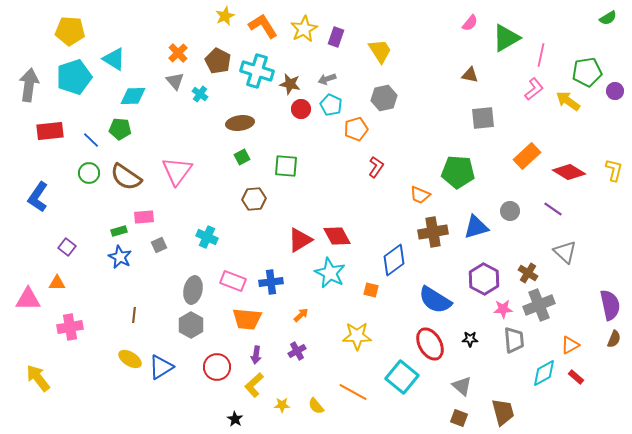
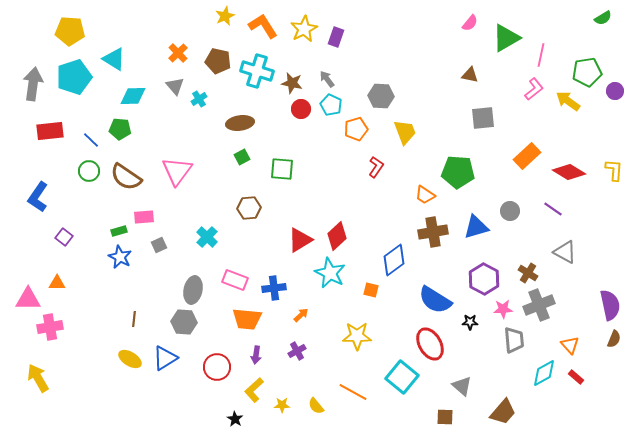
green semicircle at (608, 18): moved 5 px left
yellow trapezoid at (380, 51): moved 25 px right, 81 px down; rotated 12 degrees clockwise
brown pentagon at (218, 61): rotated 15 degrees counterclockwise
gray arrow at (327, 79): rotated 72 degrees clockwise
gray triangle at (175, 81): moved 5 px down
brown star at (290, 84): moved 2 px right, 1 px up
gray arrow at (29, 85): moved 4 px right, 1 px up
cyan cross at (200, 94): moved 1 px left, 5 px down; rotated 21 degrees clockwise
gray hexagon at (384, 98): moved 3 px left, 2 px up; rotated 15 degrees clockwise
green square at (286, 166): moved 4 px left, 3 px down
yellow L-shape at (614, 170): rotated 10 degrees counterclockwise
green circle at (89, 173): moved 2 px up
orange trapezoid at (420, 195): moved 5 px right; rotated 10 degrees clockwise
brown hexagon at (254, 199): moved 5 px left, 9 px down
red diamond at (337, 236): rotated 76 degrees clockwise
cyan cross at (207, 237): rotated 20 degrees clockwise
purple square at (67, 247): moved 3 px left, 10 px up
gray triangle at (565, 252): rotated 15 degrees counterclockwise
pink rectangle at (233, 281): moved 2 px right, 1 px up
blue cross at (271, 282): moved 3 px right, 6 px down
brown line at (134, 315): moved 4 px down
gray hexagon at (191, 325): moved 7 px left, 3 px up; rotated 25 degrees counterclockwise
pink cross at (70, 327): moved 20 px left
black star at (470, 339): moved 17 px up
orange triangle at (570, 345): rotated 42 degrees counterclockwise
blue triangle at (161, 367): moved 4 px right, 9 px up
yellow arrow at (38, 378): rotated 8 degrees clockwise
yellow L-shape at (254, 385): moved 5 px down
brown trapezoid at (503, 412): rotated 56 degrees clockwise
brown square at (459, 418): moved 14 px left, 1 px up; rotated 18 degrees counterclockwise
